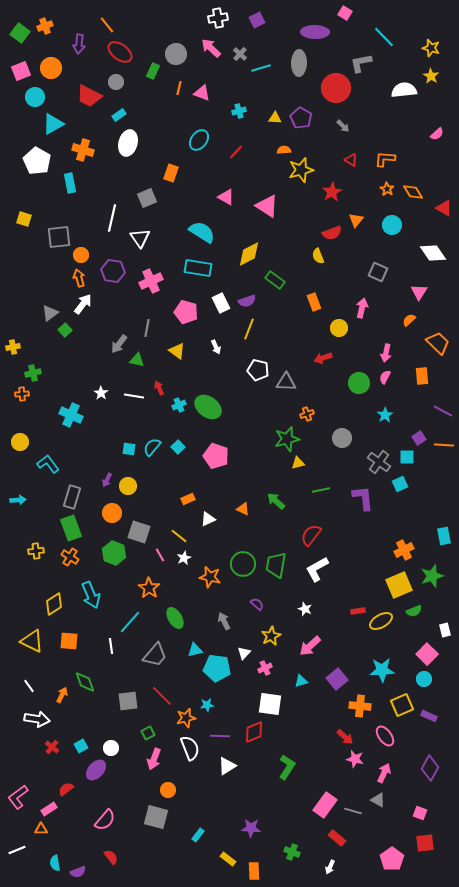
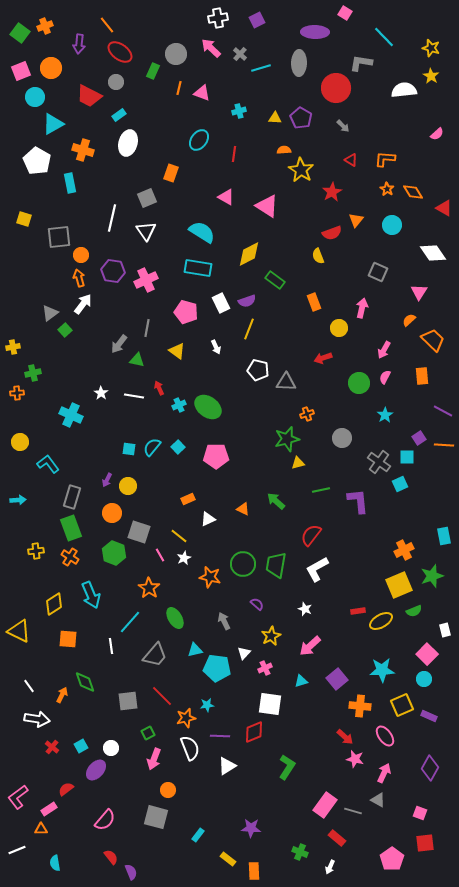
gray L-shape at (361, 63): rotated 20 degrees clockwise
red line at (236, 152): moved 2 px left, 2 px down; rotated 35 degrees counterclockwise
yellow star at (301, 170): rotated 25 degrees counterclockwise
white triangle at (140, 238): moved 6 px right, 7 px up
pink cross at (151, 281): moved 5 px left, 1 px up
orange trapezoid at (438, 343): moved 5 px left, 3 px up
pink arrow at (386, 353): moved 2 px left, 3 px up; rotated 18 degrees clockwise
orange cross at (22, 394): moved 5 px left, 1 px up
pink pentagon at (216, 456): rotated 20 degrees counterclockwise
purple L-shape at (363, 498): moved 5 px left, 3 px down
yellow triangle at (32, 641): moved 13 px left, 10 px up
orange square at (69, 641): moved 1 px left, 2 px up
green cross at (292, 852): moved 8 px right
purple semicircle at (78, 872): moved 53 px right; rotated 91 degrees counterclockwise
